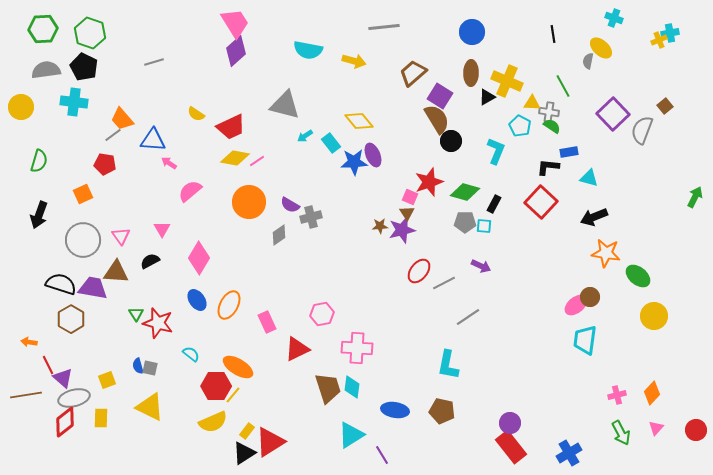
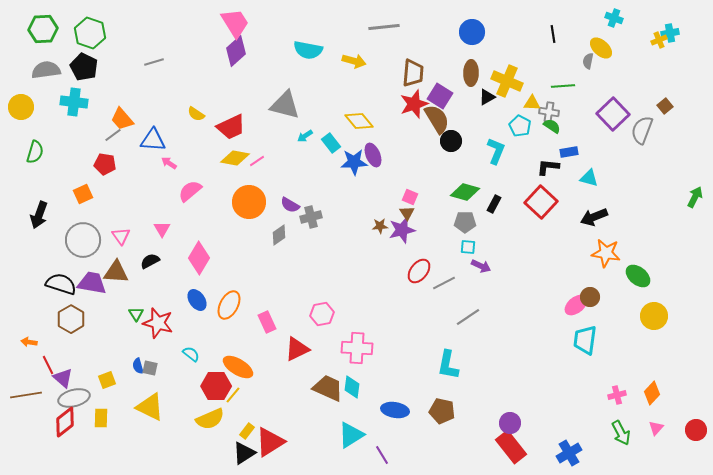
brown trapezoid at (413, 73): rotated 136 degrees clockwise
green line at (563, 86): rotated 65 degrees counterclockwise
green semicircle at (39, 161): moved 4 px left, 9 px up
red star at (429, 182): moved 15 px left, 78 px up
cyan square at (484, 226): moved 16 px left, 21 px down
purple trapezoid at (93, 288): moved 1 px left, 5 px up
brown trapezoid at (328, 388): rotated 48 degrees counterclockwise
yellow semicircle at (213, 422): moved 3 px left, 3 px up
